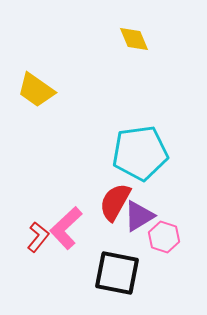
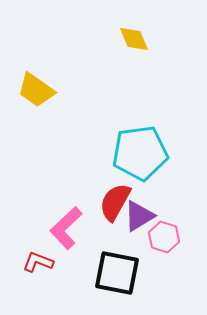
red L-shape: moved 25 px down; rotated 108 degrees counterclockwise
